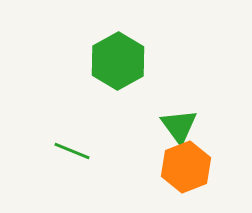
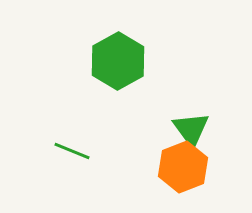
green triangle: moved 12 px right, 3 px down
orange hexagon: moved 3 px left
